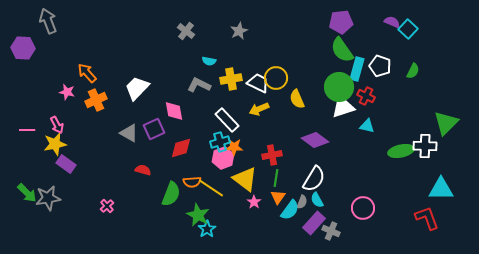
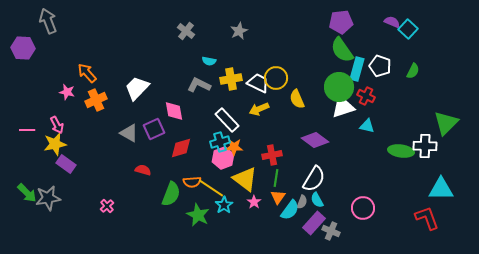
green ellipse at (401, 151): rotated 20 degrees clockwise
cyan star at (207, 229): moved 17 px right, 24 px up
